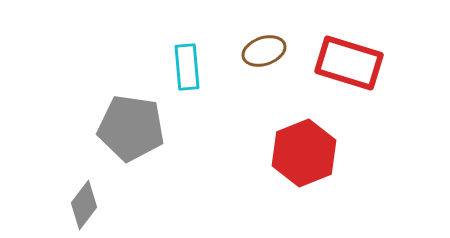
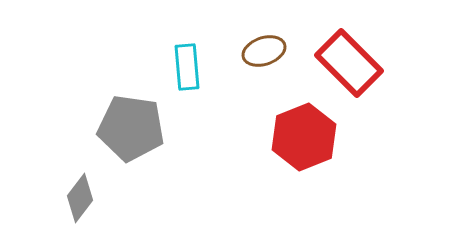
red rectangle: rotated 28 degrees clockwise
red hexagon: moved 16 px up
gray diamond: moved 4 px left, 7 px up
